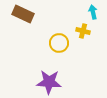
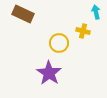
cyan arrow: moved 3 px right
purple star: moved 9 px up; rotated 30 degrees clockwise
